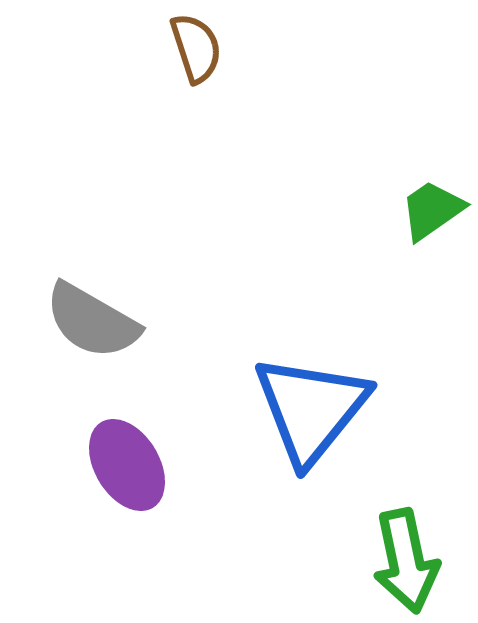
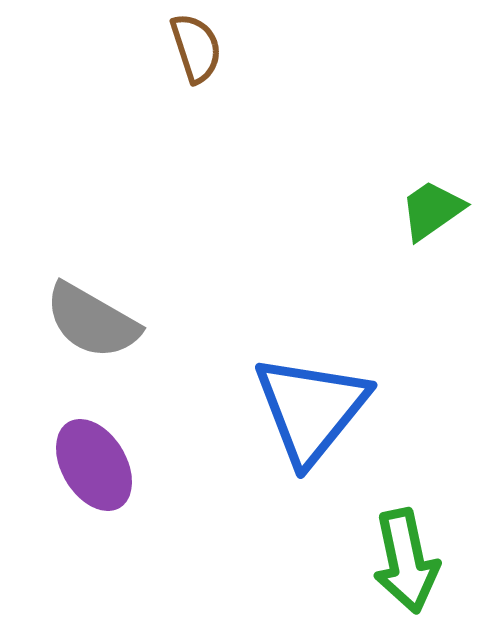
purple ellipse: moved 33 px left
